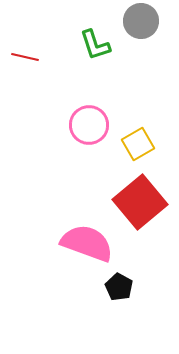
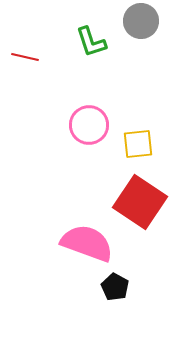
green L-shape: moved 4 px left, 3 px up
yellow square: rotated 24 degrees clockwise
red square: rotated 16 degrees counterclockwise
black pentagon: moved 4 px left
